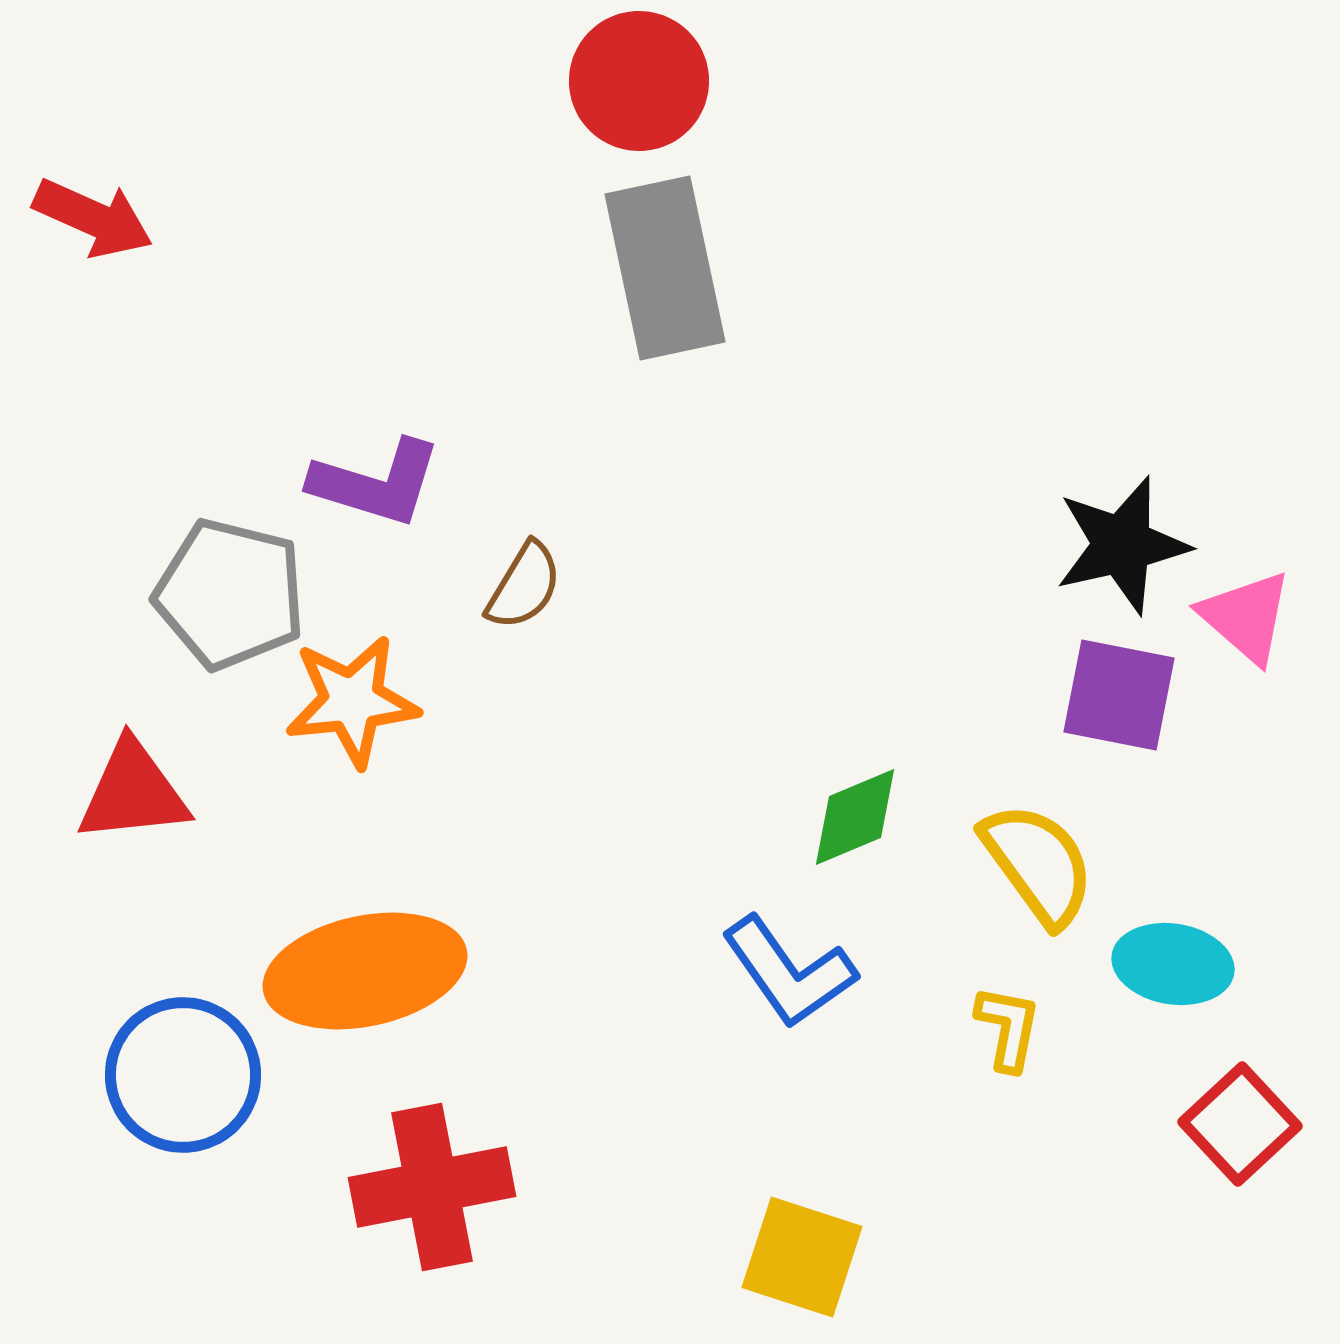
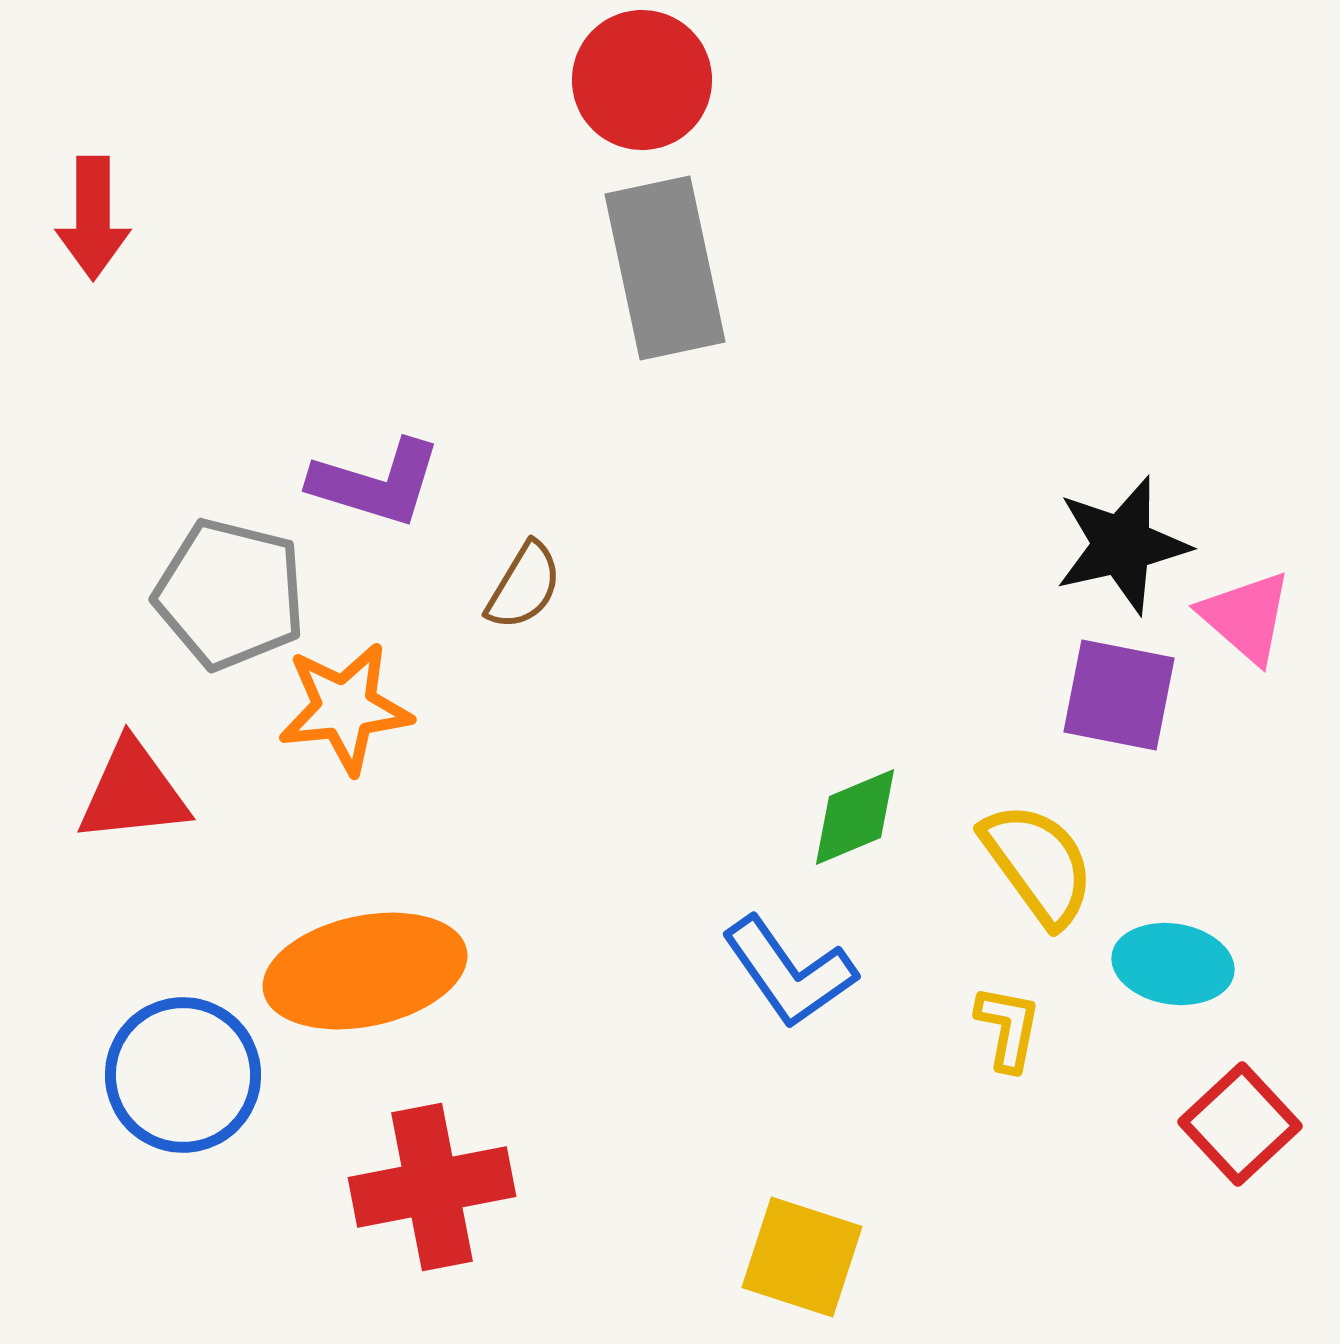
red circle: moved 3 px right, 1 px up
red arrow: rotated 66 degrees clockwise
orange star: moved 7 px left, 7 px down
